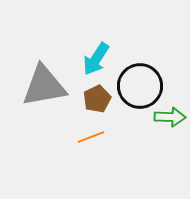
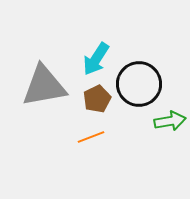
black circle: moved 1 px left, 2 px up
green arrow: moved 4 px down; rotated 12 degrees counterclockwise
